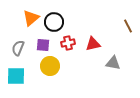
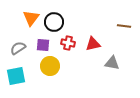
orange triangle: rotated 12 degrees counterclockwise
brown line: moved 4 px left; rotated 56 degrees counterclockwise
red cross: rotated 24 degrees clockwise
gray semicircle: rotated 35 degrees clockwise
gray triangle: moved 1 px left
cyan square: rotated 12 degrees counterclockwise
